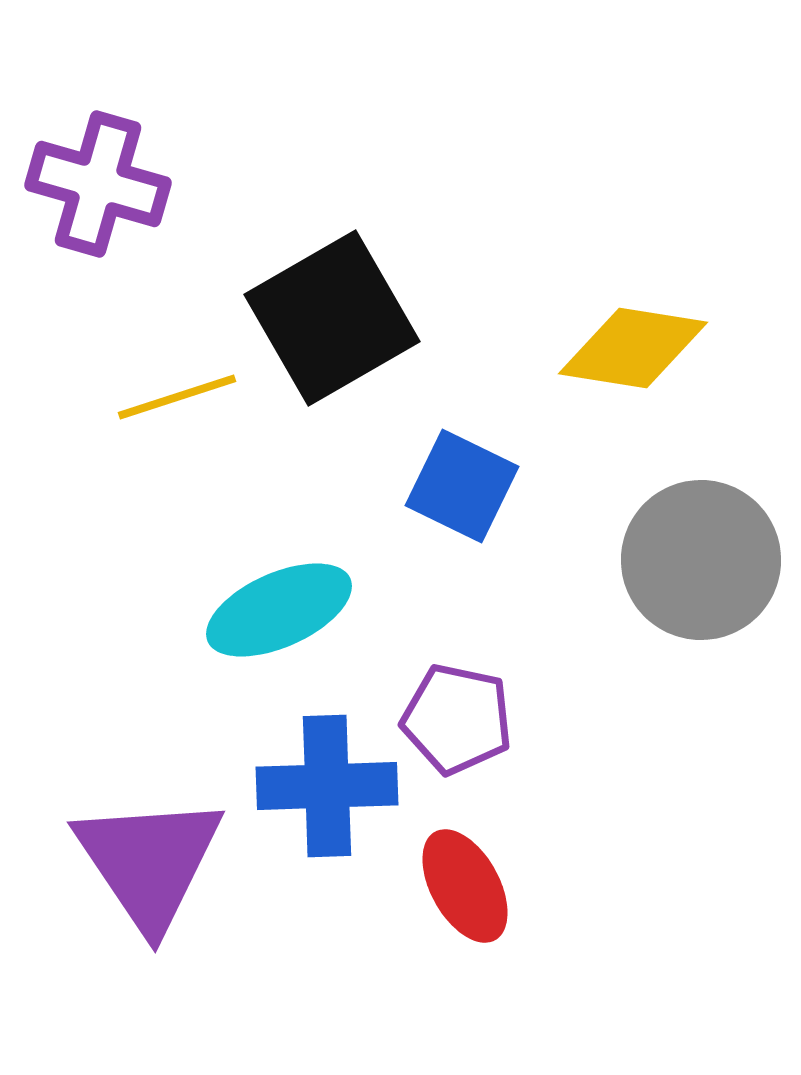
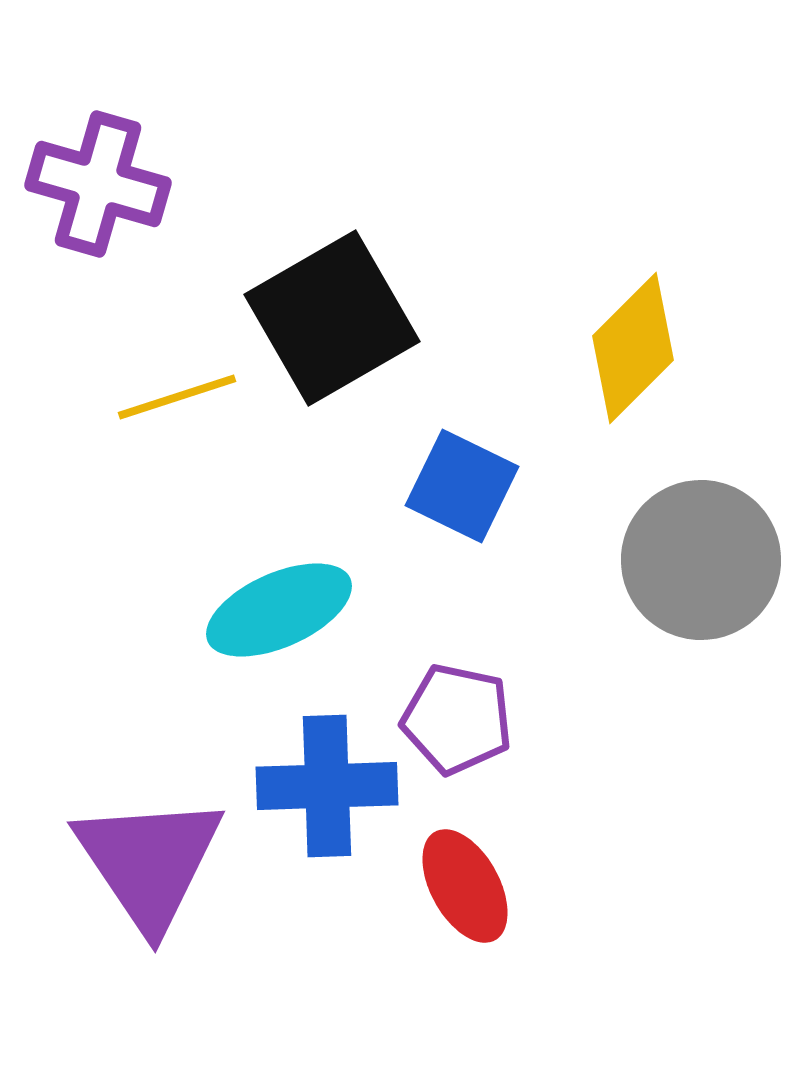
yellow diamond: rotated 54 degrees counterclockwise
